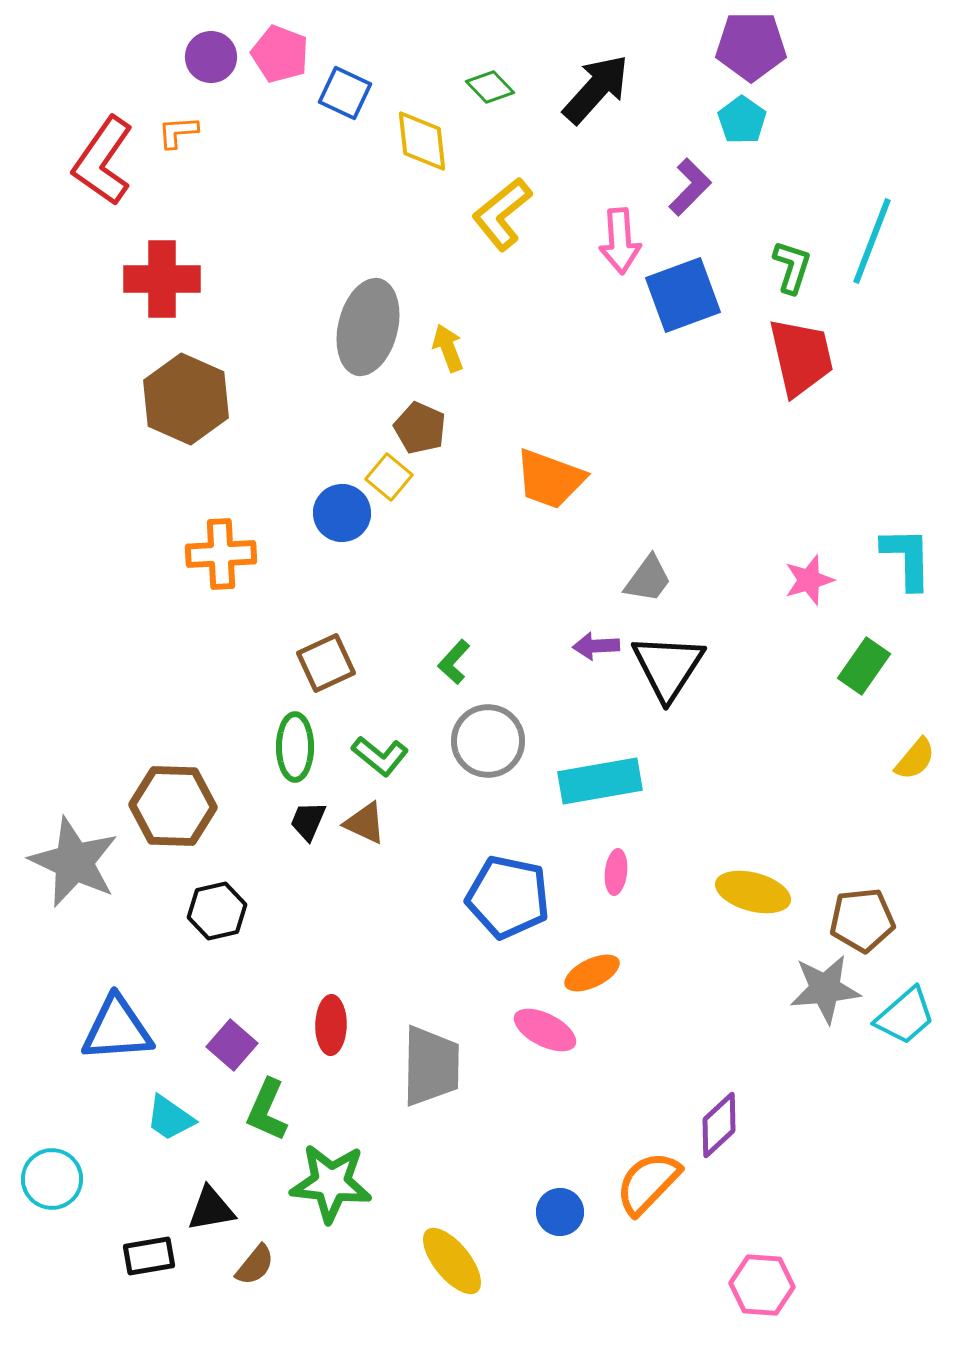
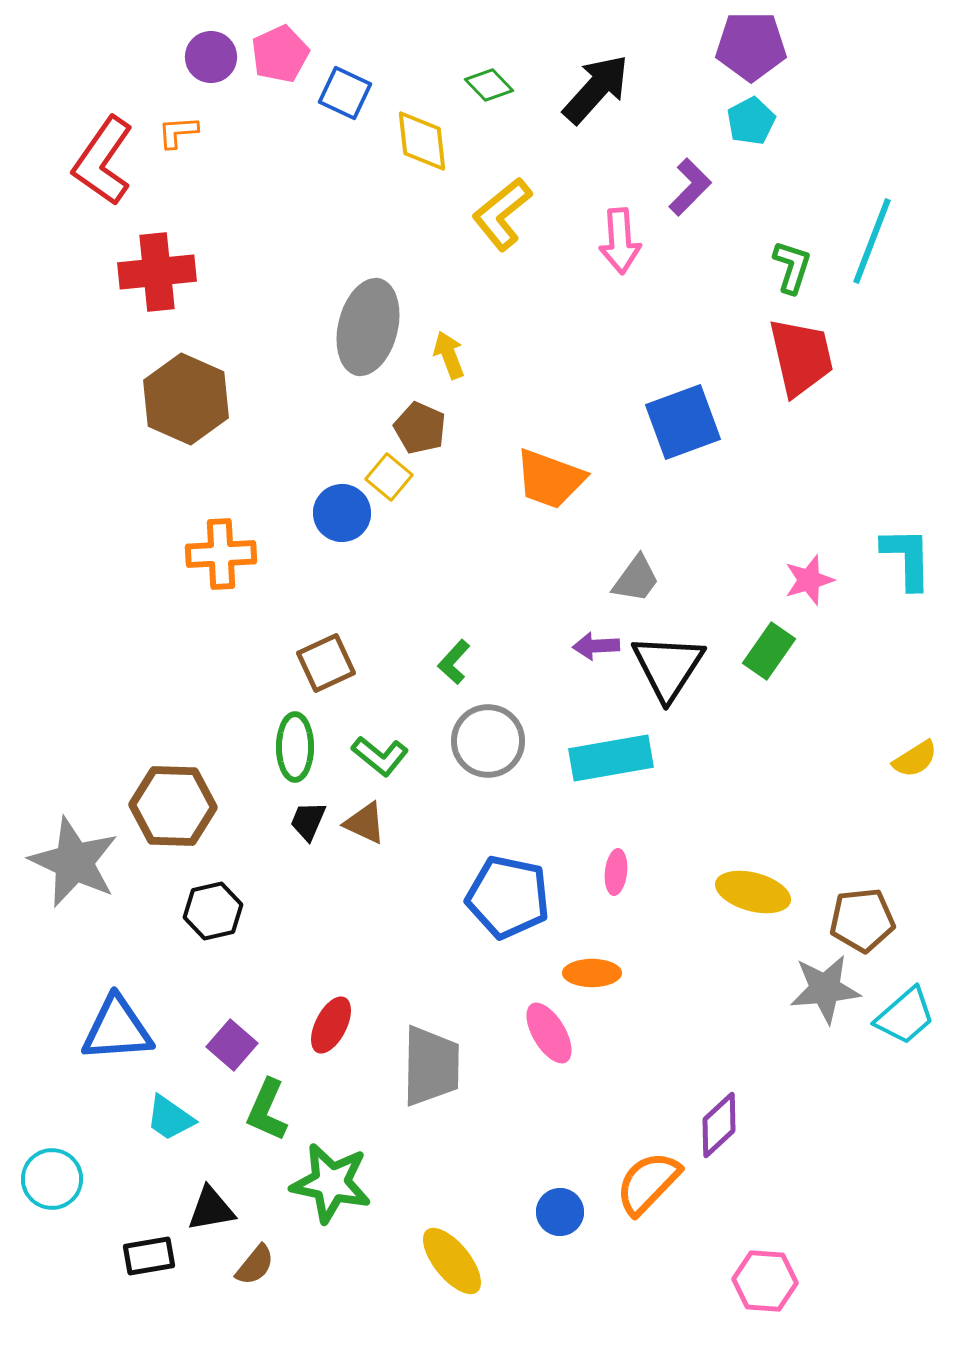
pink pentagon at (280, 54): rotated 26 degrees clockwise
green diamond at (490, 87): moved 1 px left, 2 px up
cyan pentagon at (742, 120): moved 9 px right, 1 px down; rotated 9 degrees clockwise
red cross at (162, 279): moved 5 px left, 7 px up; rotated 6 degrees counterclockwise
blue square at (683, 295): moved 127 px down
yellow arrow at (448, 348): moved 1 px right, 7 px down
gray trapezoid at (648, 579): moved 12 px left
green rectangle at (864, 666): moved 95 px left, 15 px up
yellow semicircle at (915, 759): rotated 18 degrees clockwise
cyan rectangle at (600, 781): moved 11 px right, 23 px up
black hexagon at (217, 911): moved 4 px left
orange ellipse at (592, 973): rotated 26 degrees clockwise
red ellipse at (331, 1025): rotated 26 degrees clockwise
pink ellipse at (545, 1030): moved 4 px right, 3 px down; rotated 32 degrees clockwise
green star at (331, 1183): rotated 6 degrees clockwise
pink hexagon at (762, 1285): moved 3 px right, 4 px up
